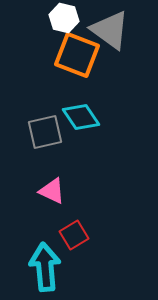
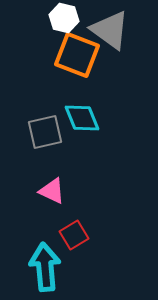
cyan diamond: moved 1 px right, 1 px down; rotated 12 degrees clockwise
